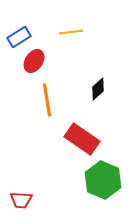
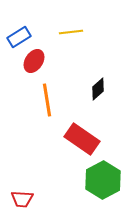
green hexagon: rotated 9 degrees clockwise
red trapezoid: moved 1 px right, 1 px up
